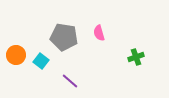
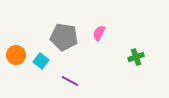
pink semicircle: rotated 42 degrees clockwise
purple line: rotated 12 degrees counterclockwise
